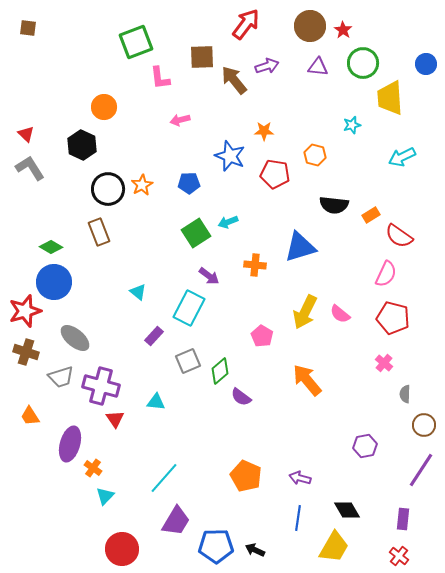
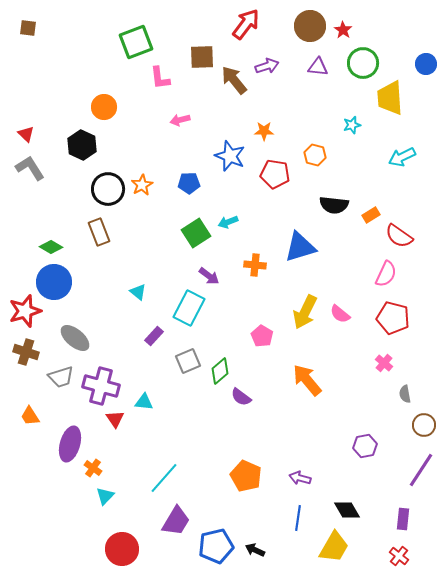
gray semicircle at (405, 394): rotated 12 degrees counterclockwise
cyan triangle at (156, 402): moved 12 px left
blue pentagon at (216, 546): rotated 12 degrees counterclockwise
